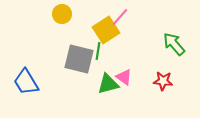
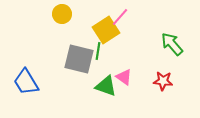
green arrow: moved 2 px left
green triangle: moved 2 px left, 2 px down; rotated 35 degrees clockwise
